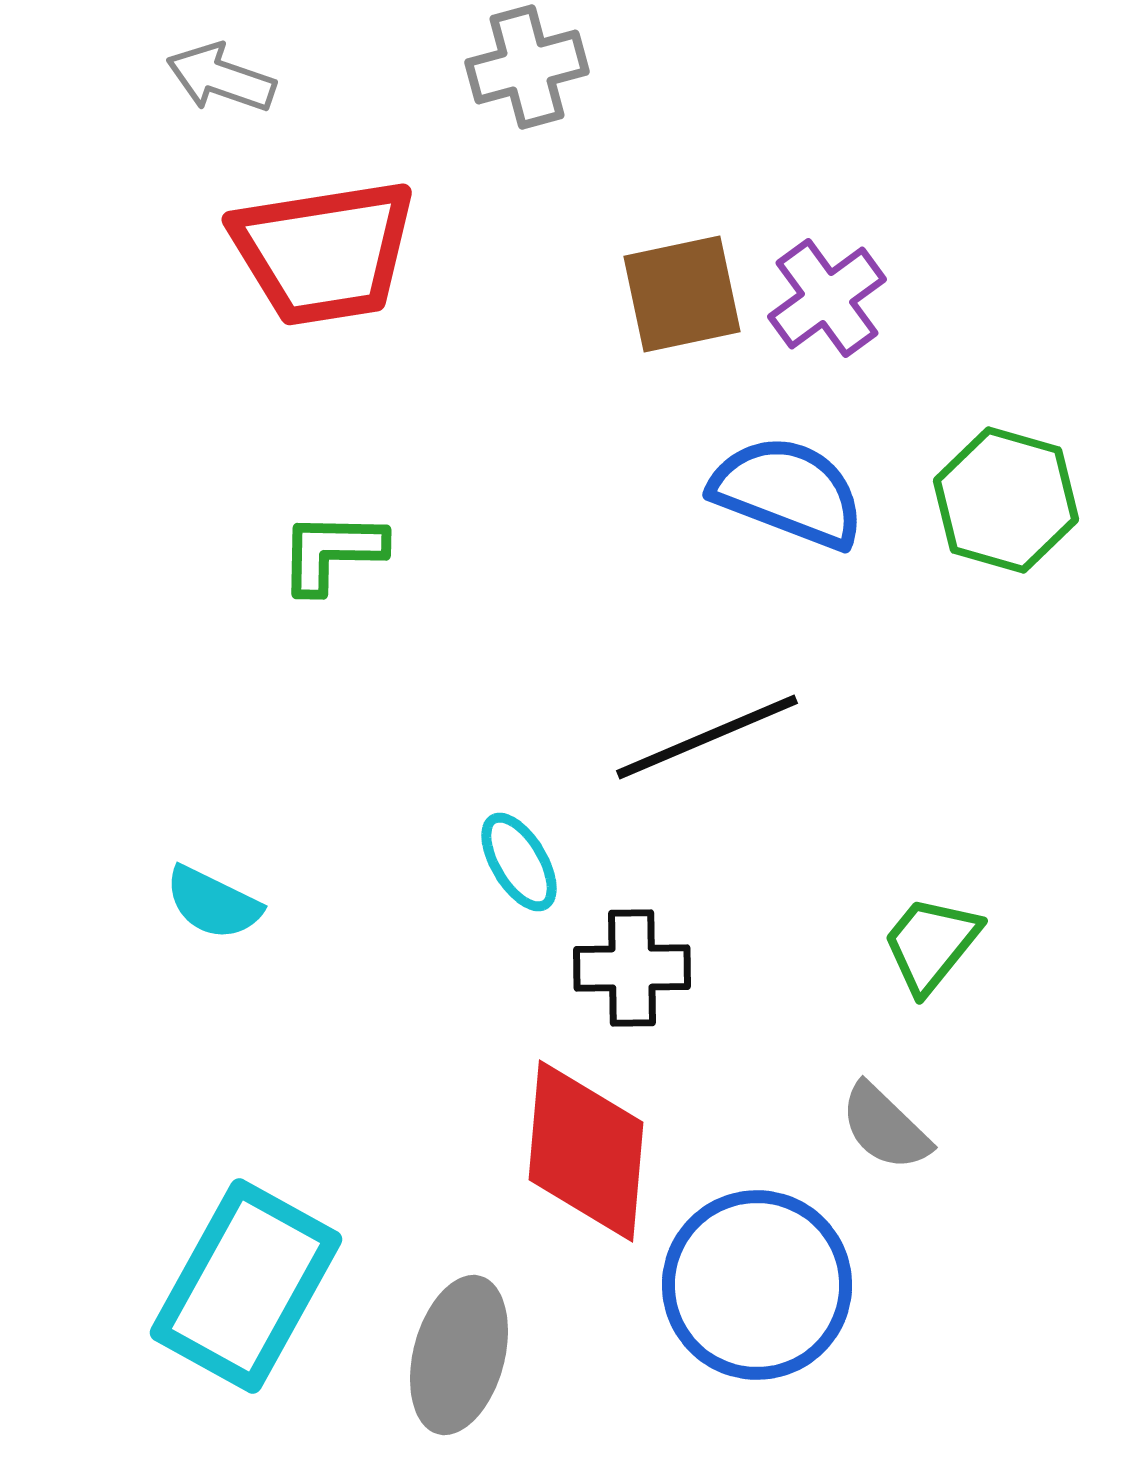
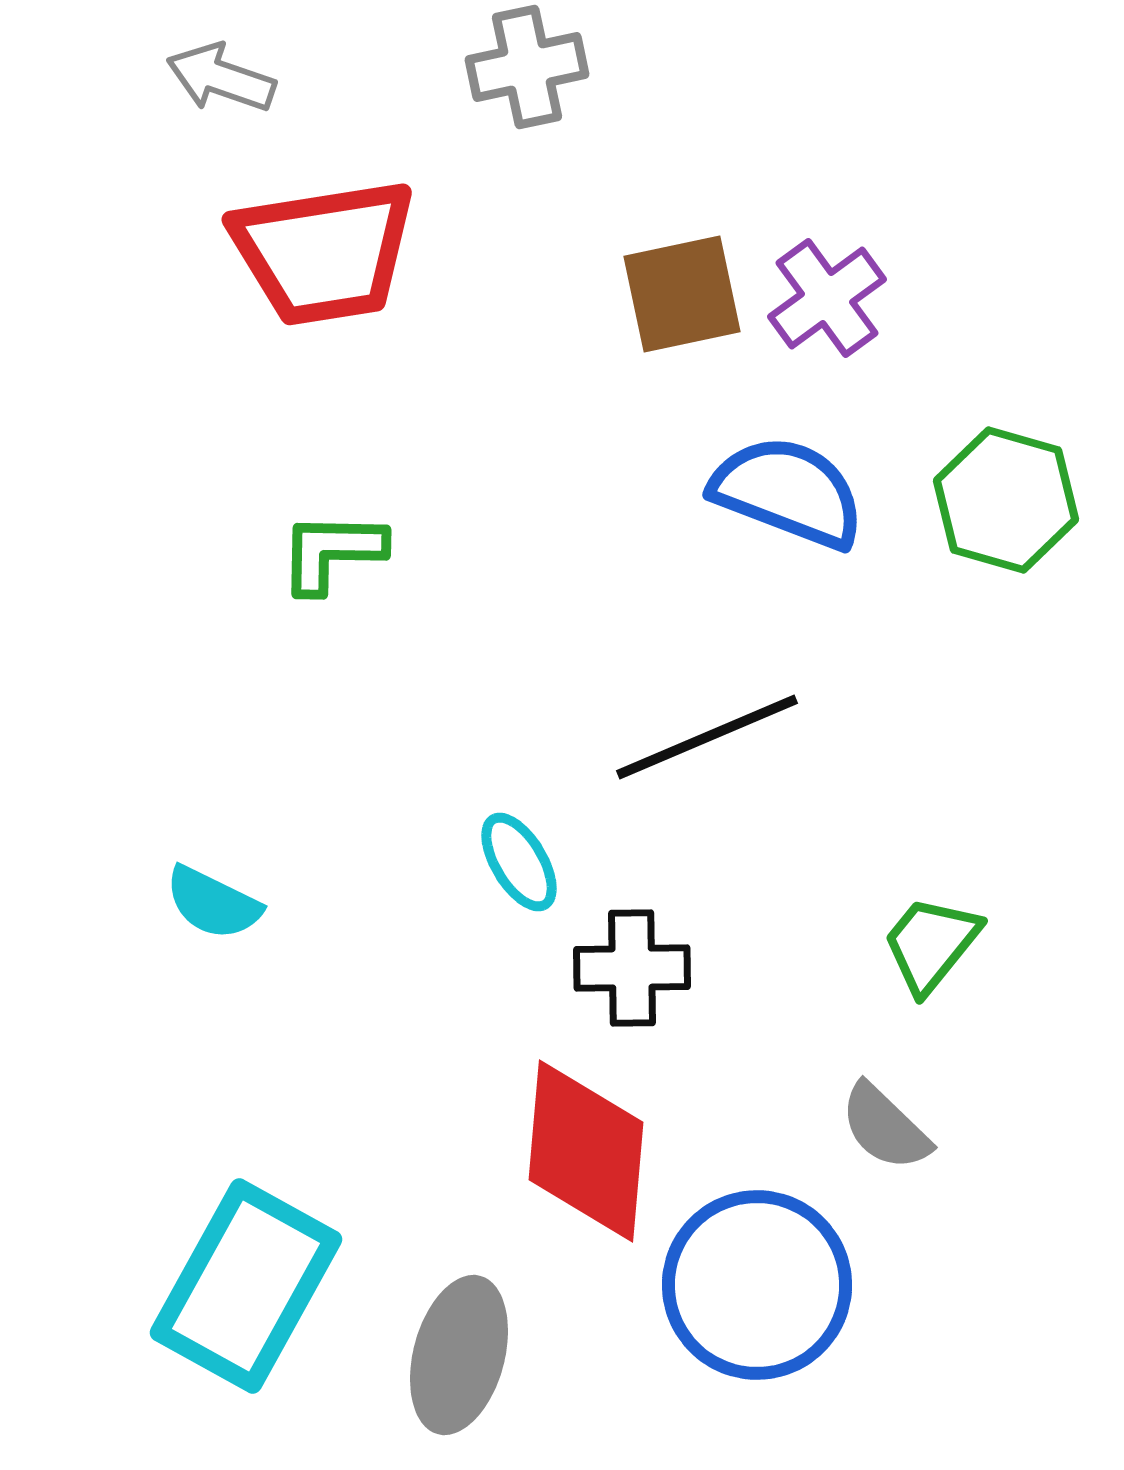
gray cross: rotated 3 degrees clockwise
